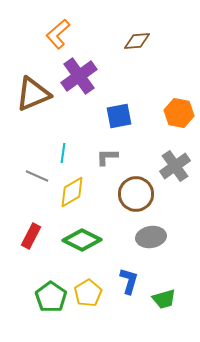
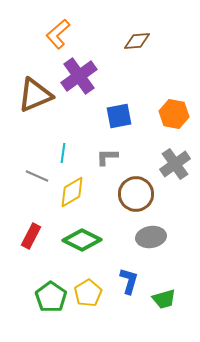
brown triangle: moved 2 px right, 1 px down
orange hexagon: moved 5 px left, 1 px down
gray cross: moved 2 px up
